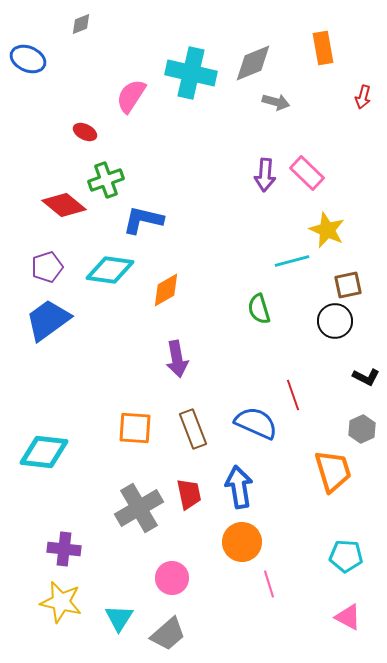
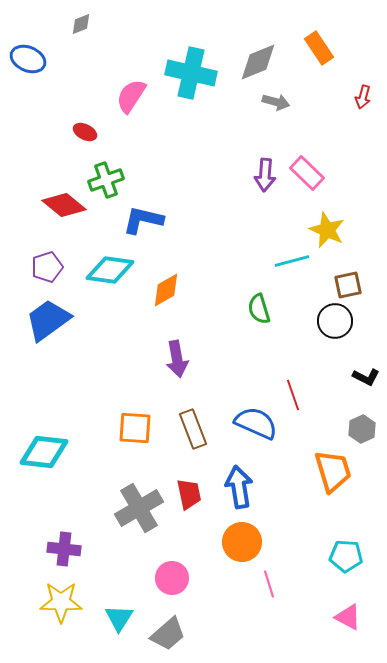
orange rectangle at (323, 48): moved 4 px left; rotated 24 degrees counterclockwise
gray diamond at (253, 63): moved 5 px right, 1 px up
yellow star at (61, 602): rotated 12 degrees counterclockwise
